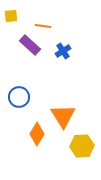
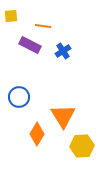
purple rectangle: rotated 15 degrees counterclockwise
